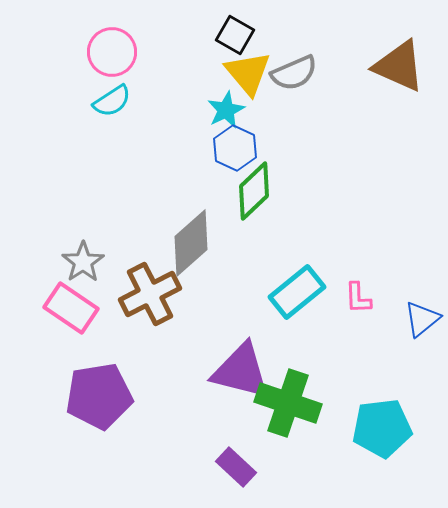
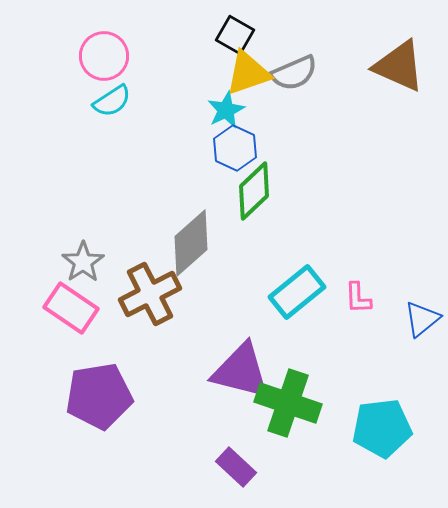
pink circle: moved 8 px left, 4 px down
yellow triangle: rotated 51 degrees clockwise
